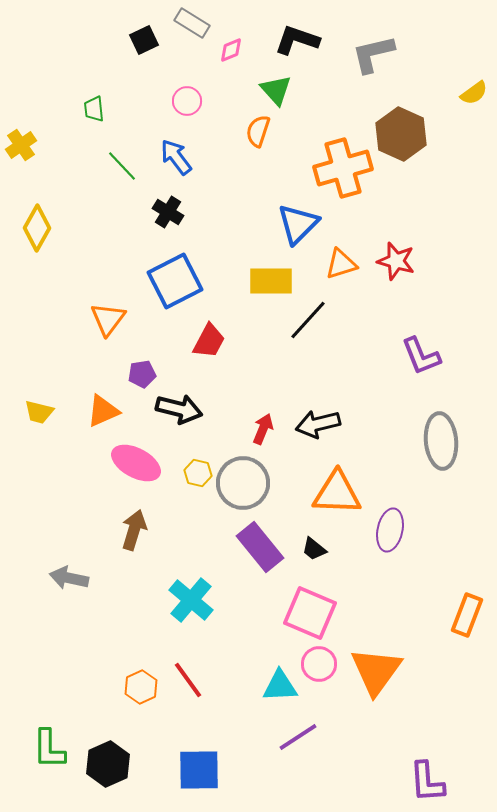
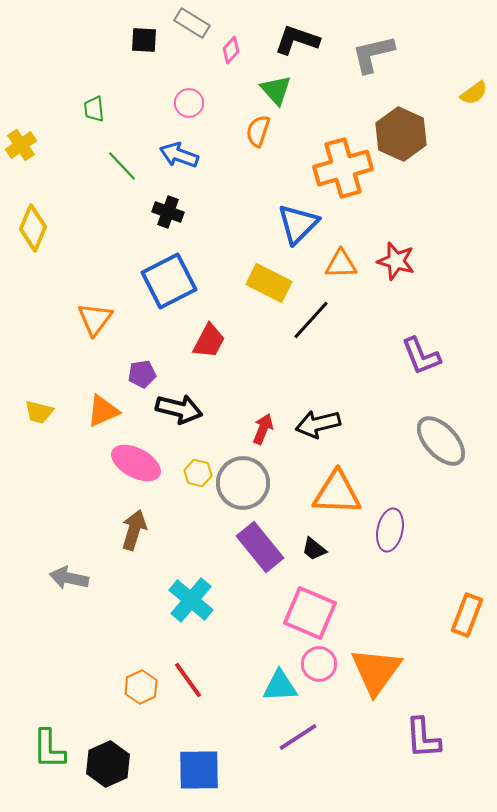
black square at (144, 40): rotated 28 degrees clockwise
pink diamond at (231, 50): rotated 24 degrees counterclockwise
pink circle at (187, 101): moved 2 px right, 2 px down
blue arrow at (176, 157): moved 3 px right, 2 px up; rotated 33 degrees counterclockwise
black cross at (168, 212): rotated 12 degrees counterclockwise
yellow diamond at (37, 228): moved 4 px left; rotated 6 degrees counterclockwise
orange triangle at (341, 264): rotated 16 degrees clockwise
blue square at (175, 281): moved 6 px left
yellow rectangle at (271, 281): moved 2 px left, 2 px down; rotated 27 degrees clockwise
orange triangle at (108, 319): moved 13 px left
black line at (308, 320): moved 3 px right
gray ellipse at (441, 441): rotated 38 degrees counterclockwise
purple L-shape at (427, 782): moved 4 px left, 44 px up
